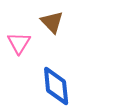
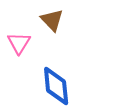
brown triangle: moved 2 px up
